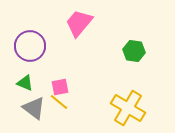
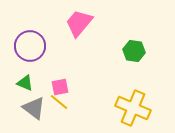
yellow cross: moved 5 px right; rotated 8 degrees counterclockwise
